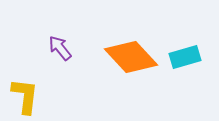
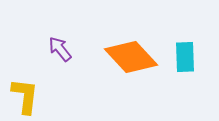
purple arrow: moved 1 px down
cyan rectangle: rotated 76 degrees counterclockwise
